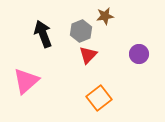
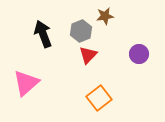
pink triangle: moved 2 px down
